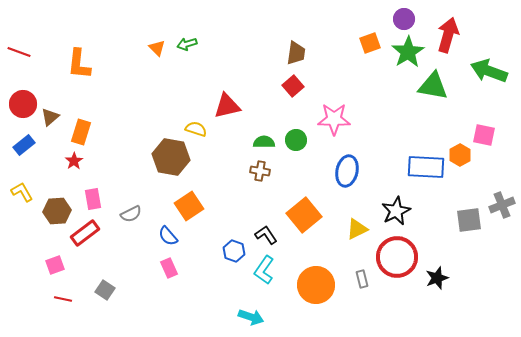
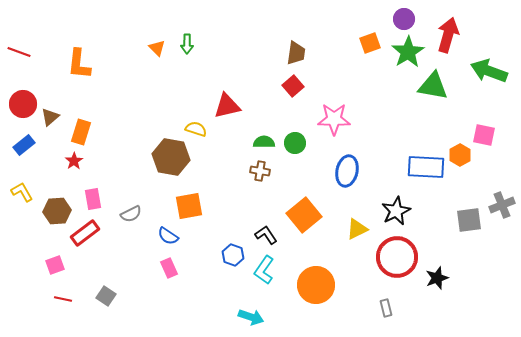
green arrow at (187, 44): rotated 72 degrees counterclockwise
green circle at (296, 140): moved 1 px left, 3 px down
orange square at (189, 206): rotated 24 degrees clockwise
blue semicircle at (168, 236): rotated 15 degrees counterclockwise
blue hexagon at (234, 251): moved 1 px left, 4 px down
gray rectangle at (362, 279): moved 24 px right, 29 px down
gray square at (105, 290): moved 1 px right, 6 px down
